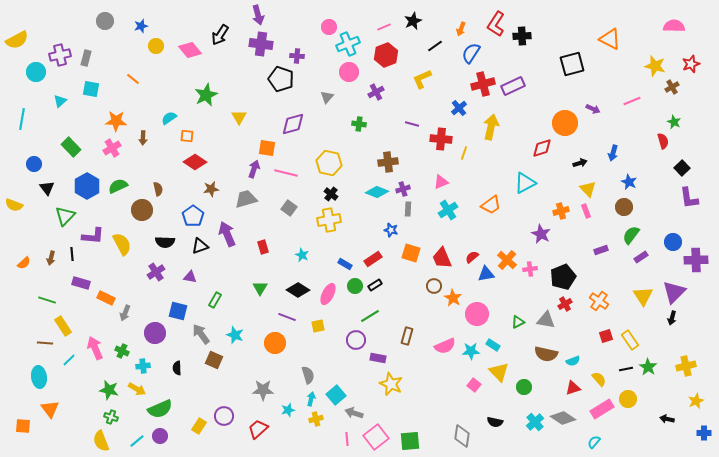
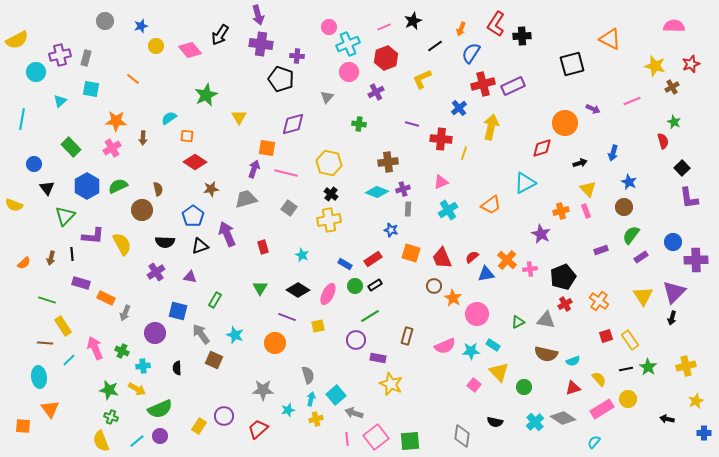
red hexagon at (386, 55): moved 3 px down
